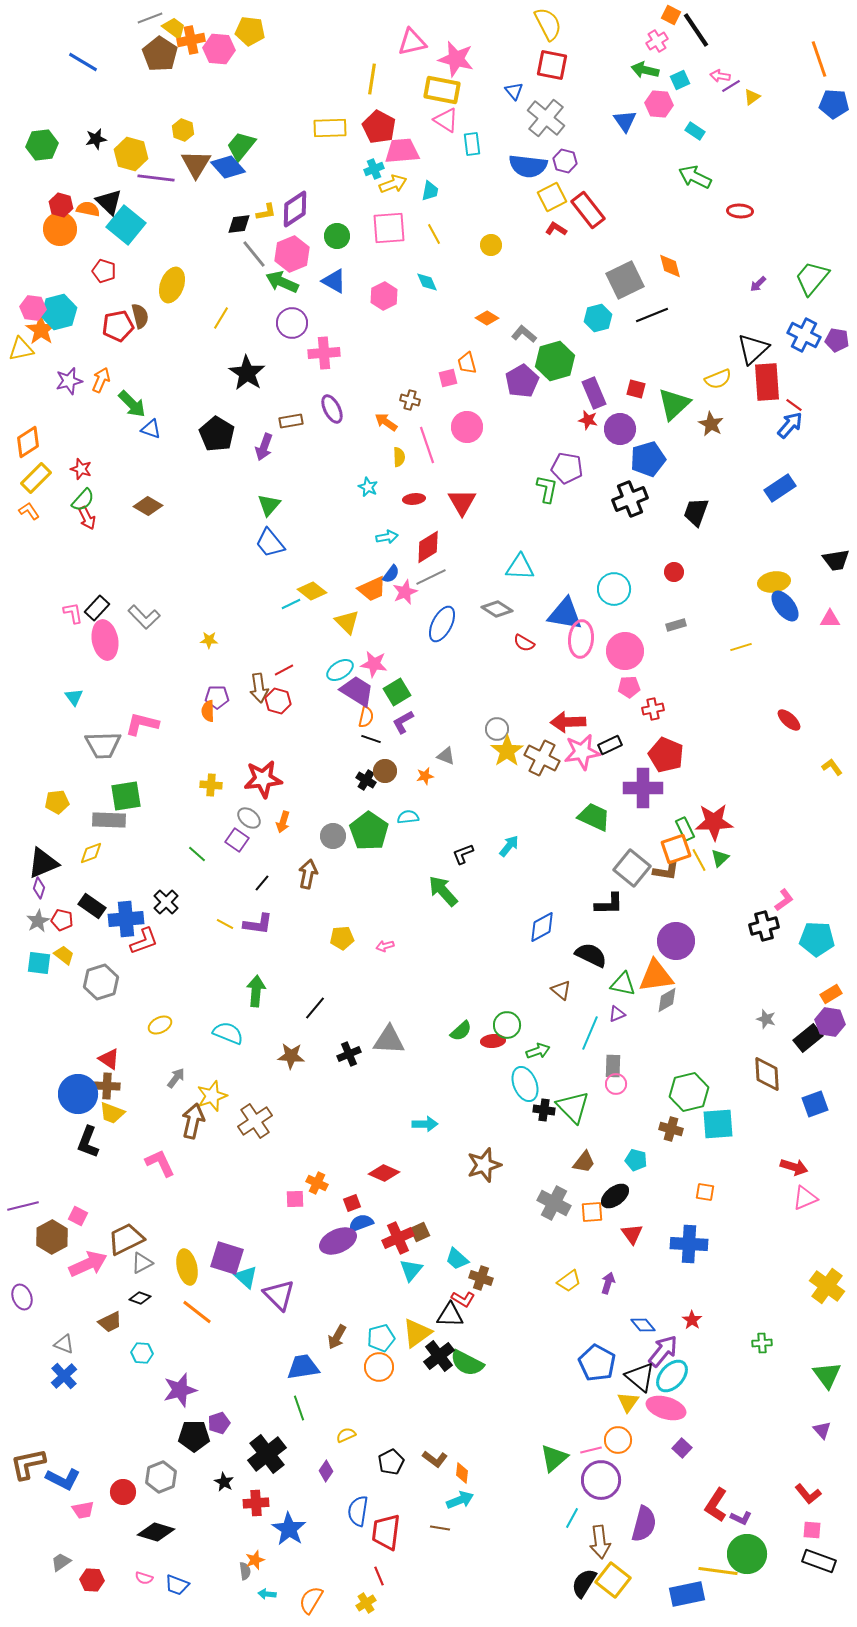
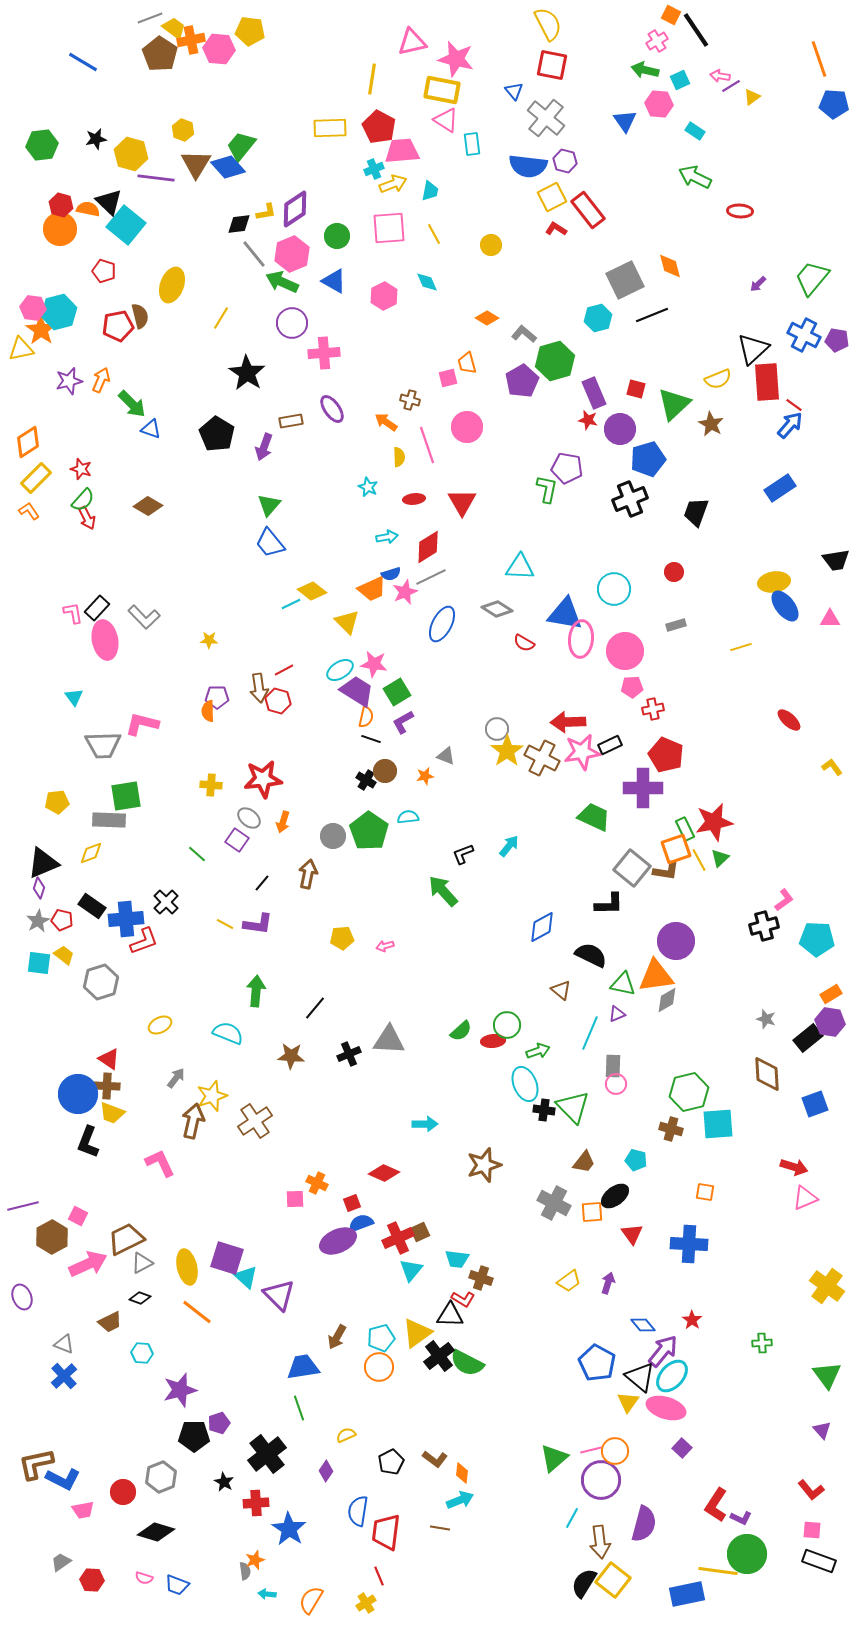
purple ellipse at (332, 409): rotated 8 degrees counterclockwise
blue semicircle at (391, 574): rotated 36 degrees clockwise
pink pentagon at (629, 687): moved 3 px right
red star at (714, 822): rotated 9 degrees counterclockwise
cyan trapezoid at (457, 1259): rotated 35 degrees counterclockwise
orange circle at (618, 1440): moved 3 px left, 11 px down
brown L-shape at (28, 1464): moved 8 px right
red L-shape at (808, 1494): moved 3 px right, 4 px up
